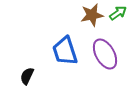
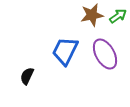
green arrow: moved 3 px down
blue trapezoid: rotated 44 degrees clockwise
